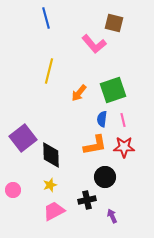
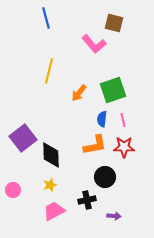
purple arrow: moved 2 px right; rotated 120 degrees clockwise
